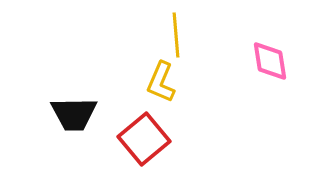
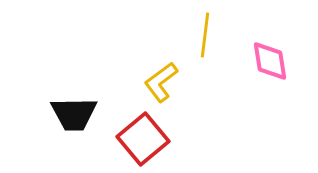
yellow line: moved 29 px right; rotated 12 degrees clockwise
yellow L-shape: rotated 30 degrees clockwise
red square: moved 1 px left
